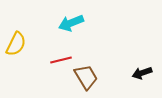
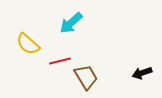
cyan arrow: rotated 20 degrees counterclockwise
yellow semicircle: moved 12 px right; rotated 105 degrees clockwise
red line: moved 1 px left, 1 px down
